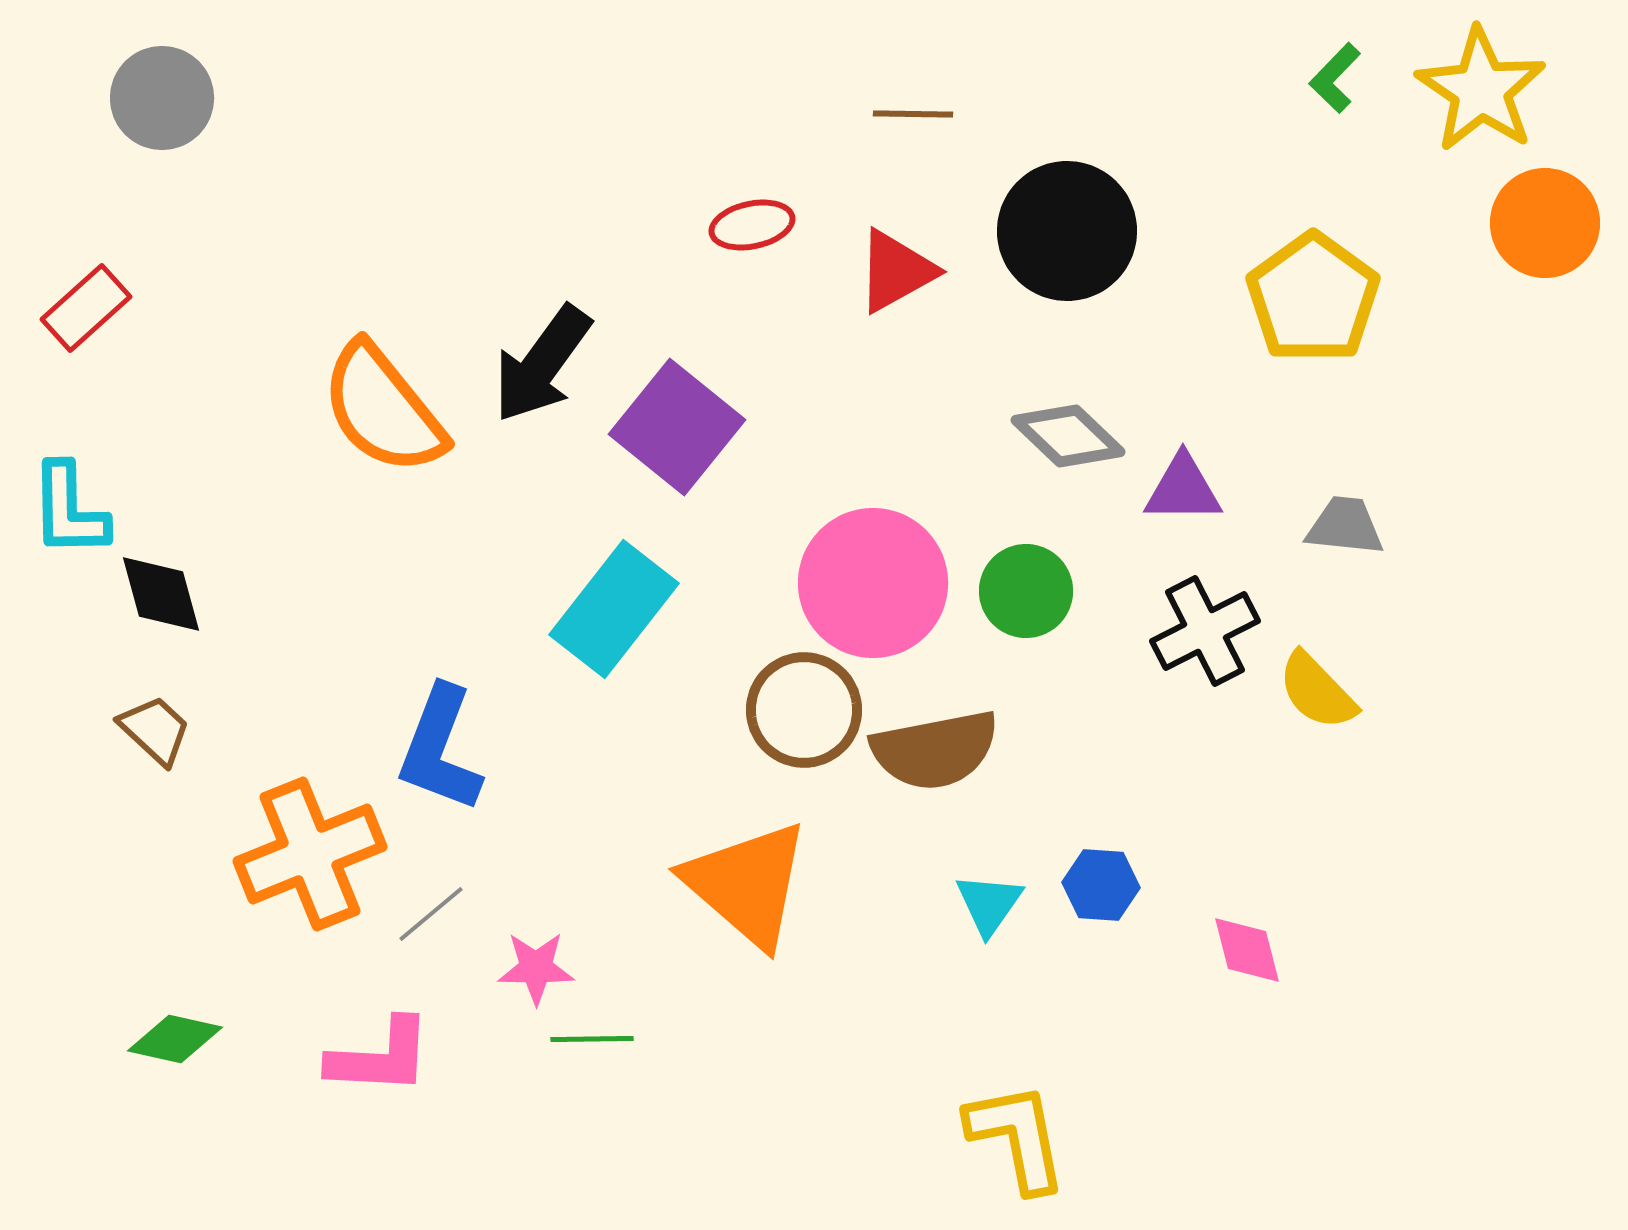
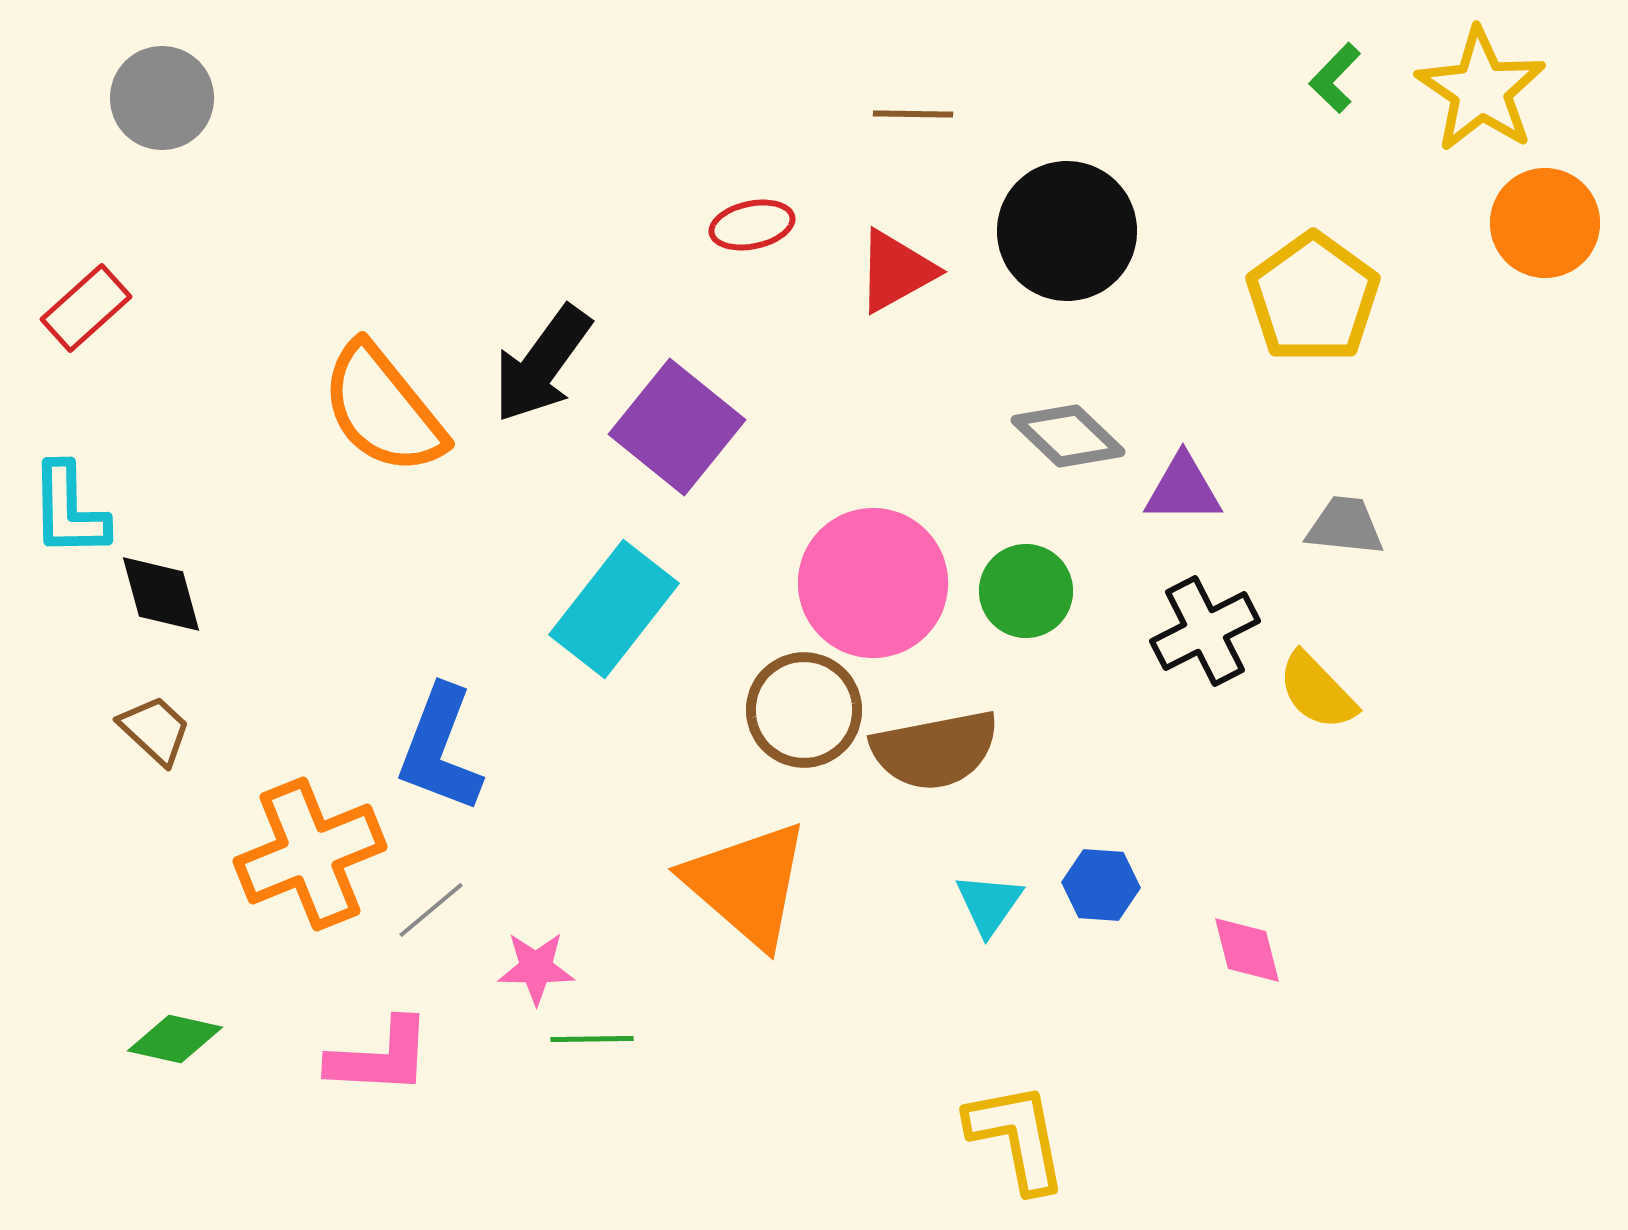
gray line: moved 4 px up
